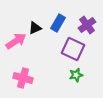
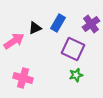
purple cross: moved 4 px right, 1 px up
pink arrow: moved 2 px left
